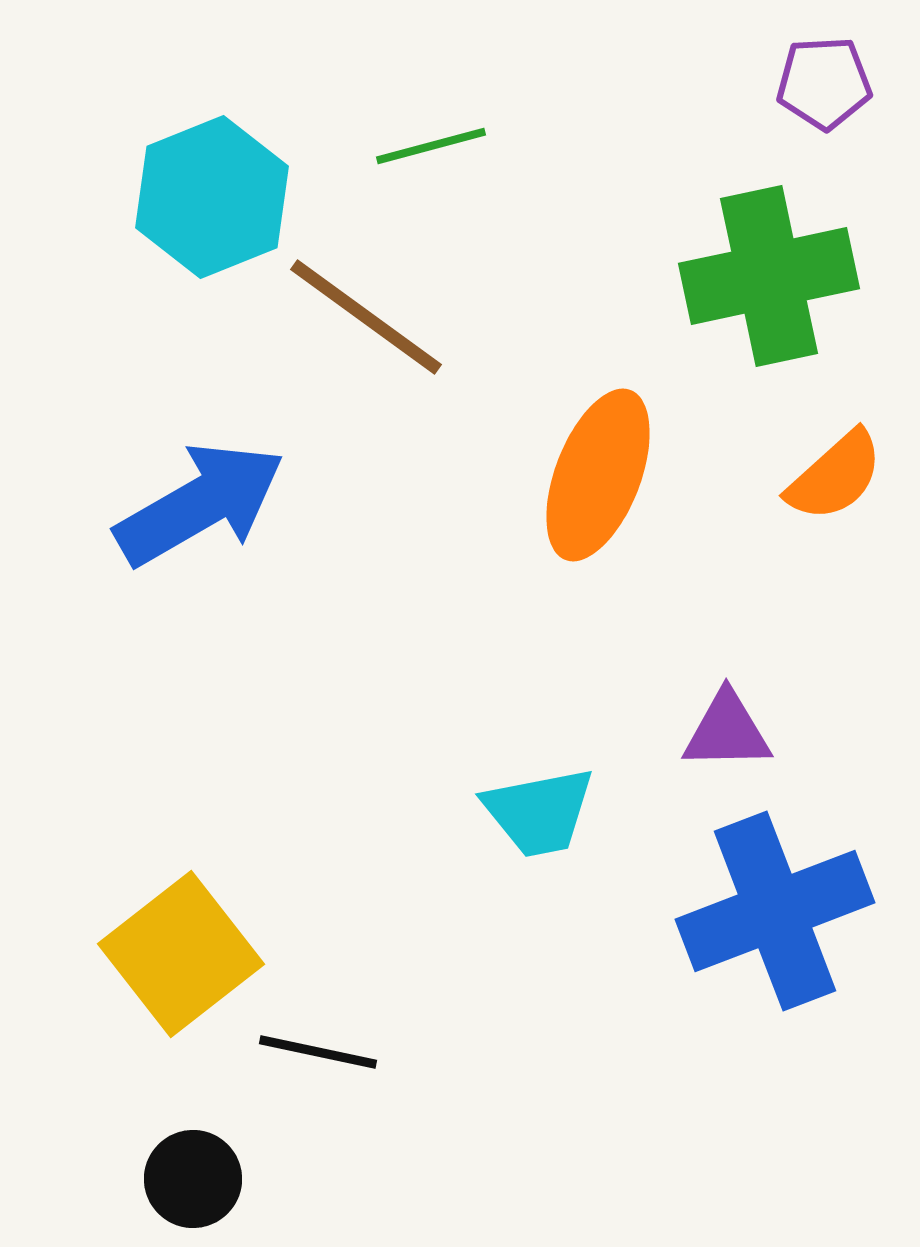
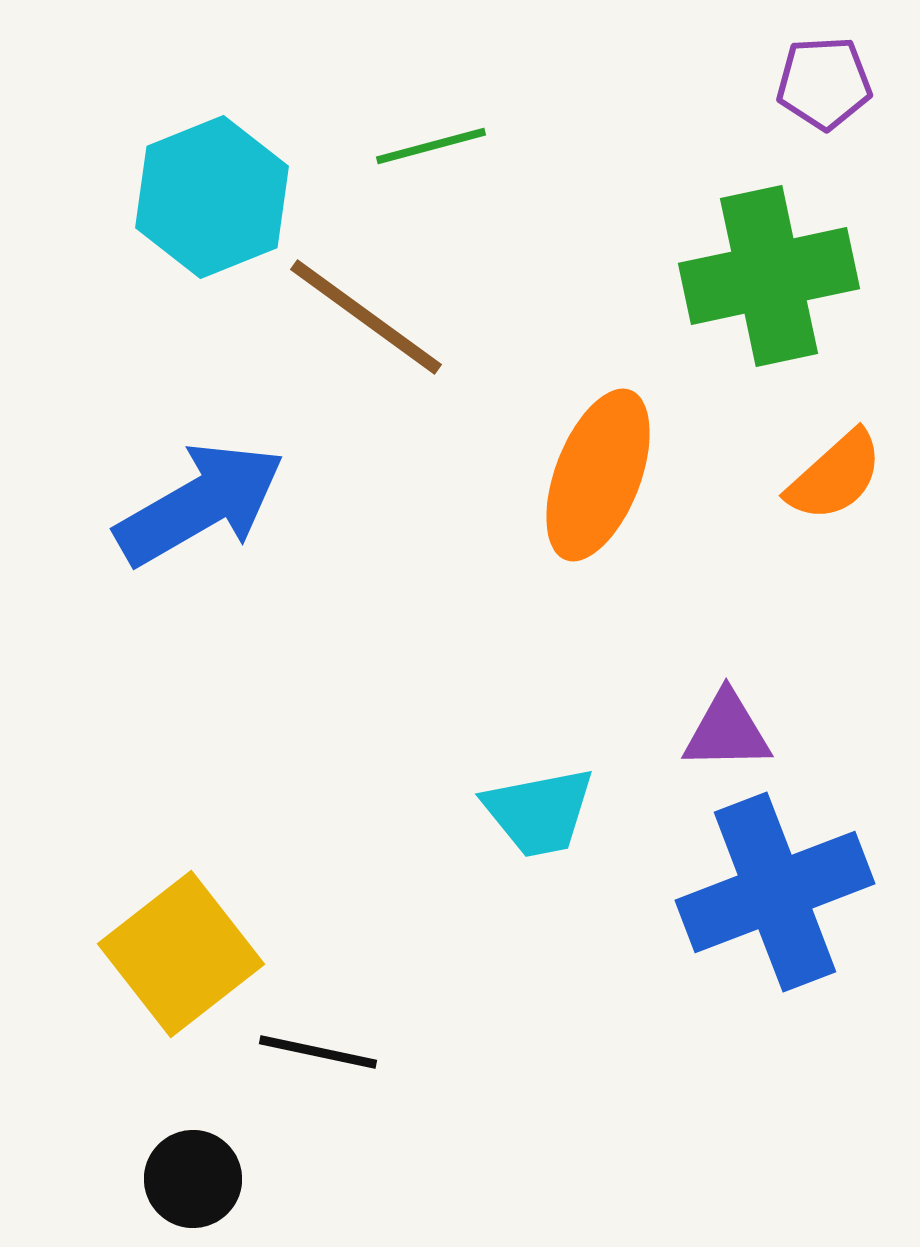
blue cross: moved 19 px up
